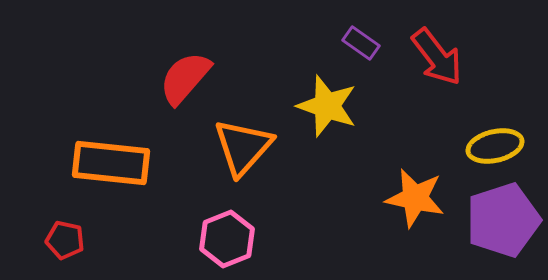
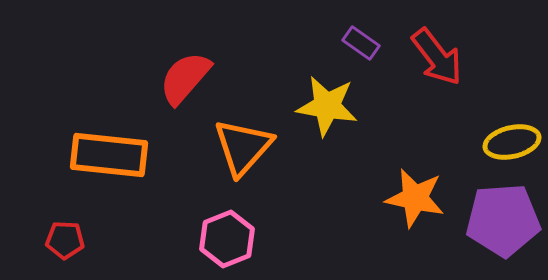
yellow star: rotated 10 degrees counterclockwise
yellow ellipse: moved 17 px right, 4 px up
orange rectangle: moved 2 px left, 8 px up
purple pentagon: rotated 14 degrees clockwise
red pentagon: rotated 9 degrees counterclockwise
